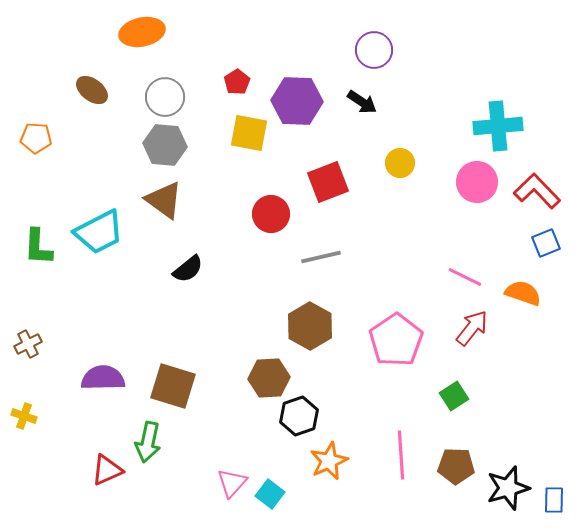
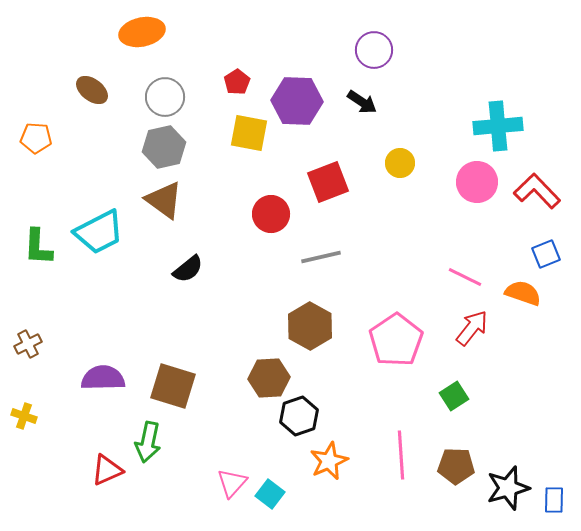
gray hexagon at (165, 145): moved 1 px left, 2 px down; rotated 18 degrees counterclockwise
blue square at (546, 243): moved 11 px down
